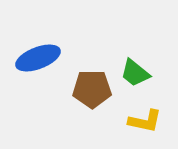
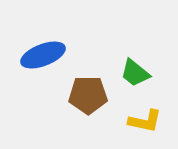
blue ellipse: moved 5 px right, 3 px up
brown pentagon: moved 4 px left, 6 px down
